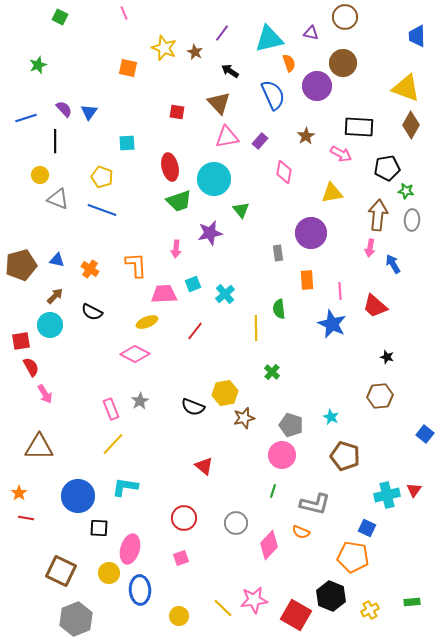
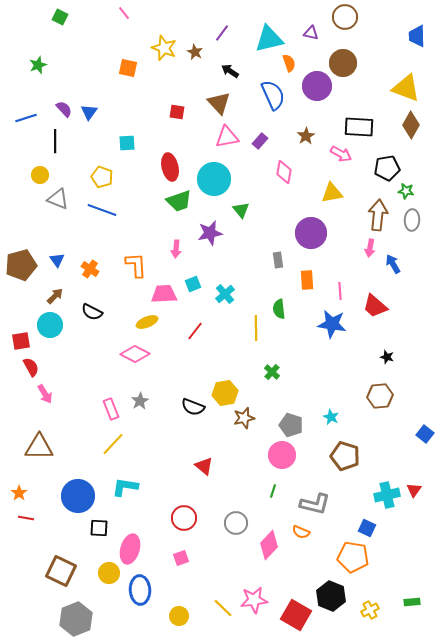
pink line at (124, 13): rotated 16 degrees counterclockwise
gray rectangle at (278, 253): moved 7 px down
blue triangle at (57, 260): rotated 42 degrees clockwise
blue star at (332, 324): rotated 16 degrees counterclockwise
